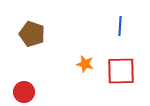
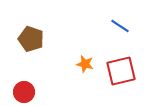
blue line: rotated 60 degrees counterclockwise
brown pentagon: moved 1 px left, 5 px down
red square: rotated 12 degrees counterclockwise
